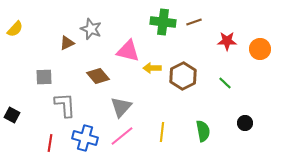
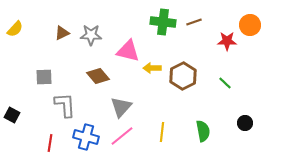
gray star: moved 6 px down; rotated 20 degrees counterclockwise
brown triangle: moved 5 px left, 10 px up
orange circle: moved 10 px left, 24 px up
blue cross: moved 1 px right, 1 px up
